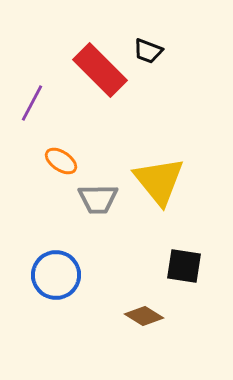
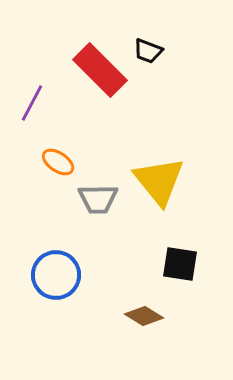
orange ellipse: moved 3 px left, 1 px down
black square: moved 4 px left, 2 px up
